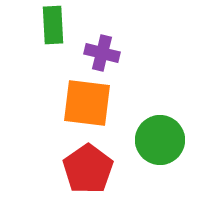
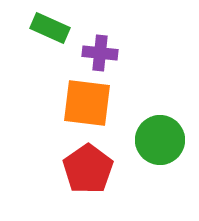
green rectangle: moved 3 px left, 3 px down; rotated 63 degrees counterclockwise
purple cross: moved 2 px left; rotated 8 degrees counterclockwise
